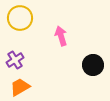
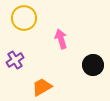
yellow circle: moved 4 px right
pink arrow: moved 3 px down
orange trapezoid: moved 22 px right
